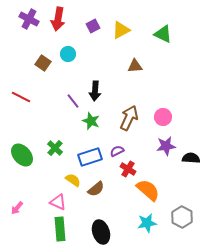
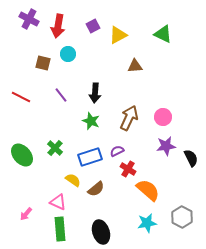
red arrow: moved 7 px down
yellow triangle: moved 3 px left, 5 px down
brown square: rotated 21 degrees counterclockwise
black arrow: moved 2 px down
purple line: moved 12 px left, 6 px up
black semicircle: rotated 60 degrees clockwise
pink arrow: moved 9 px right, 6 px down
